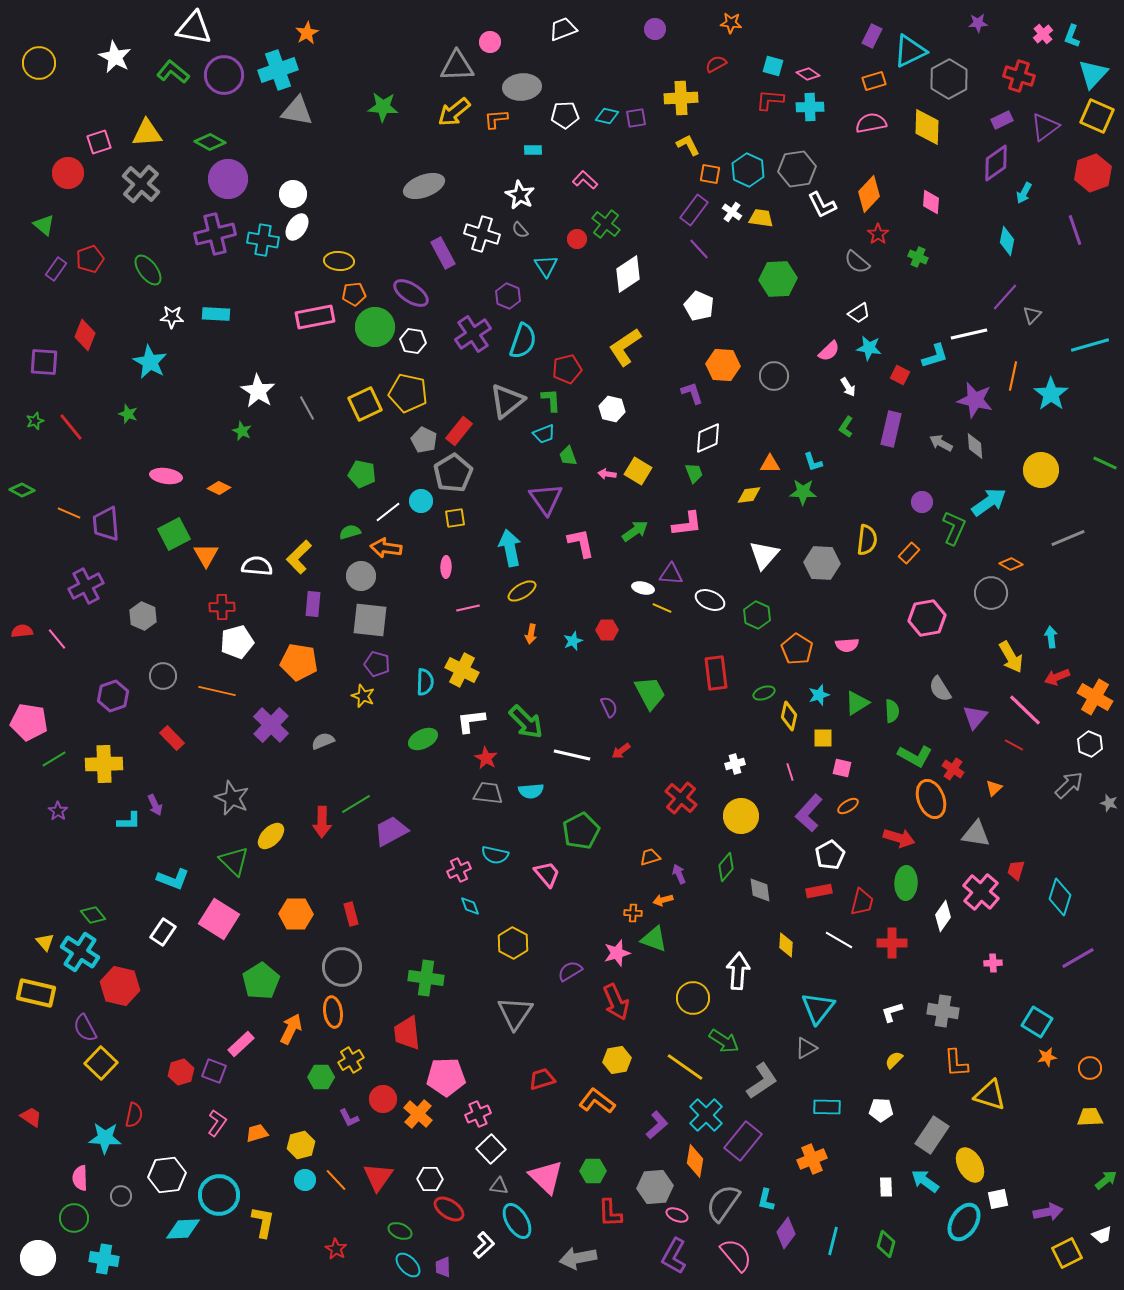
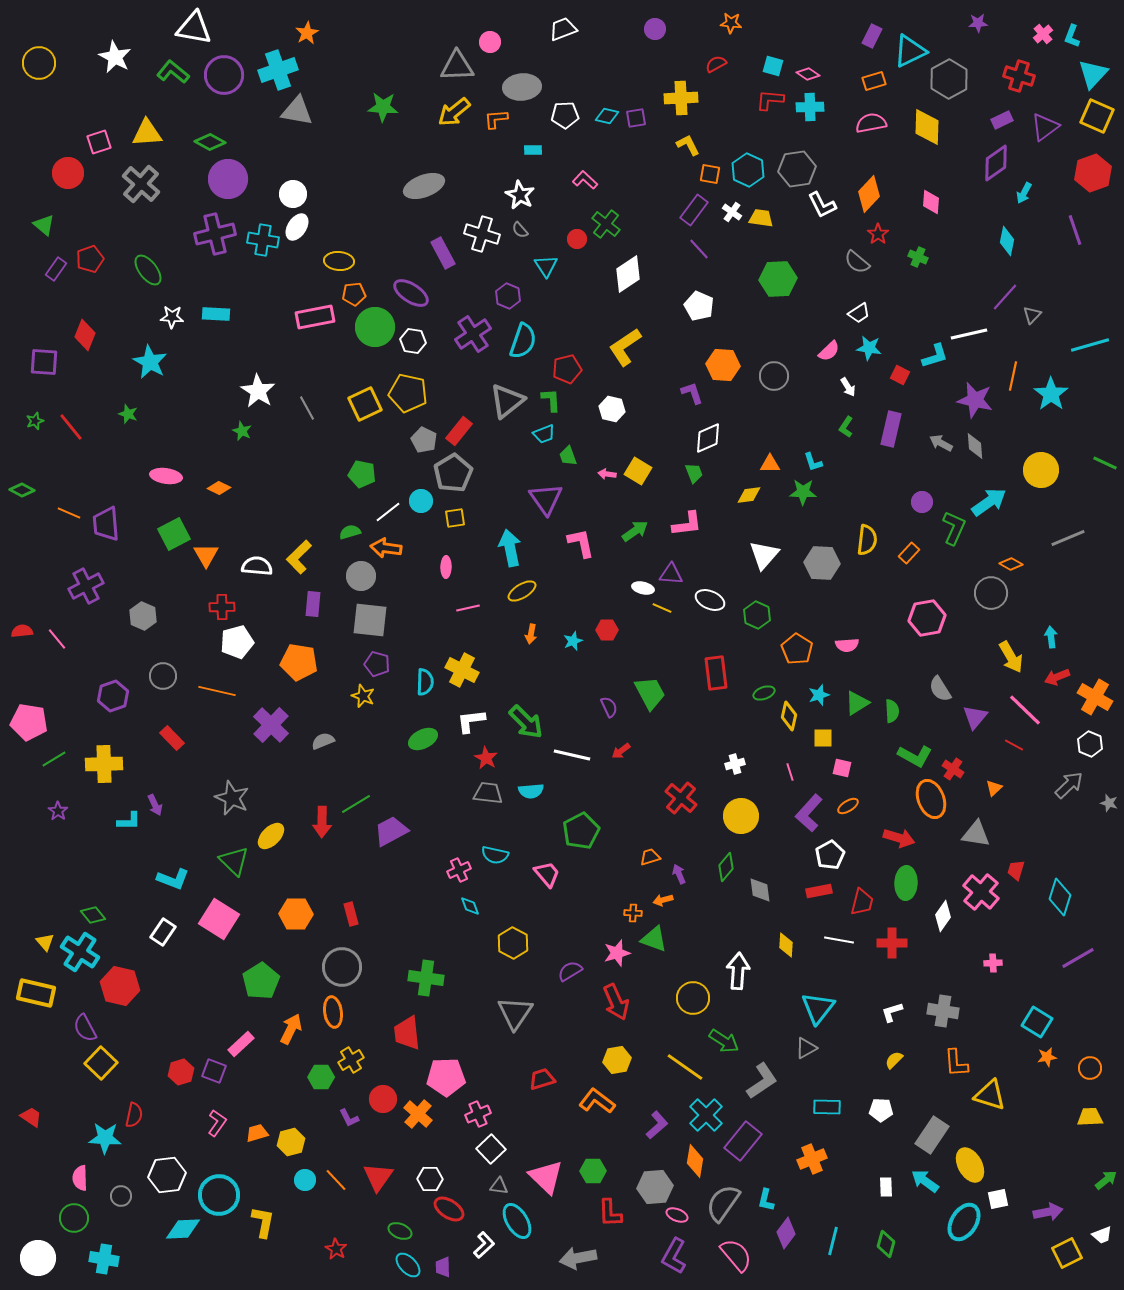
white line at (839, 940): rotated 20 degrees counterclockwise
yellow hexagon at (301, 1145): moved 10 px left, 3 px up
